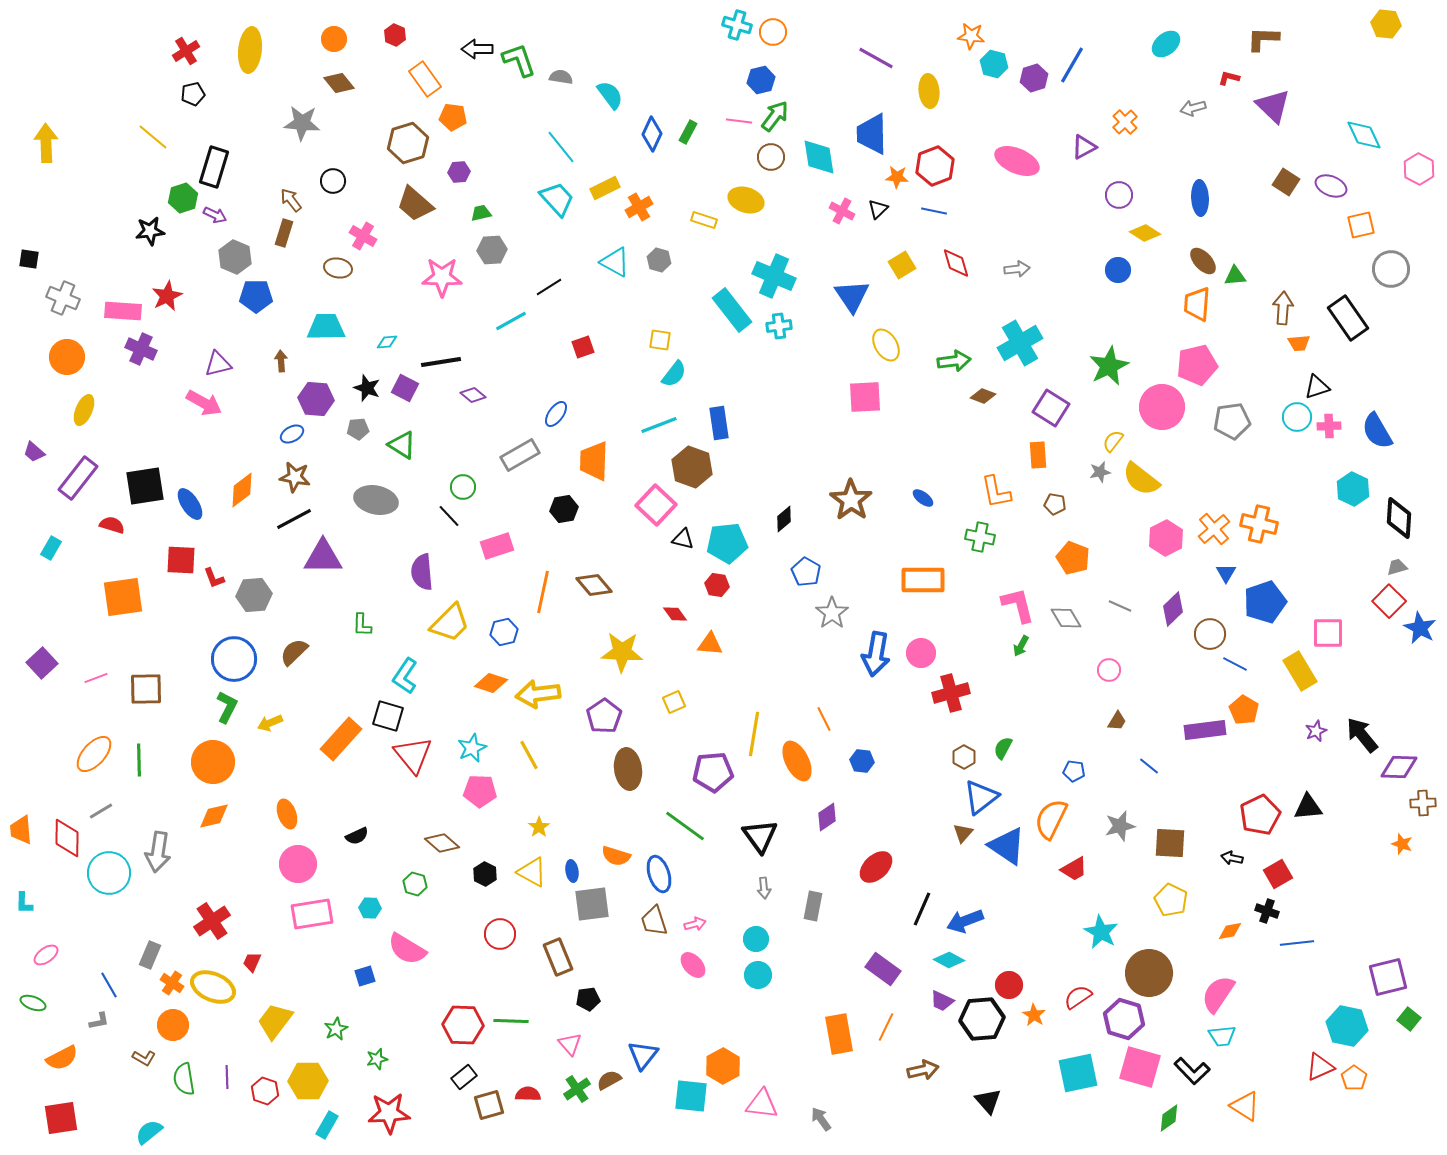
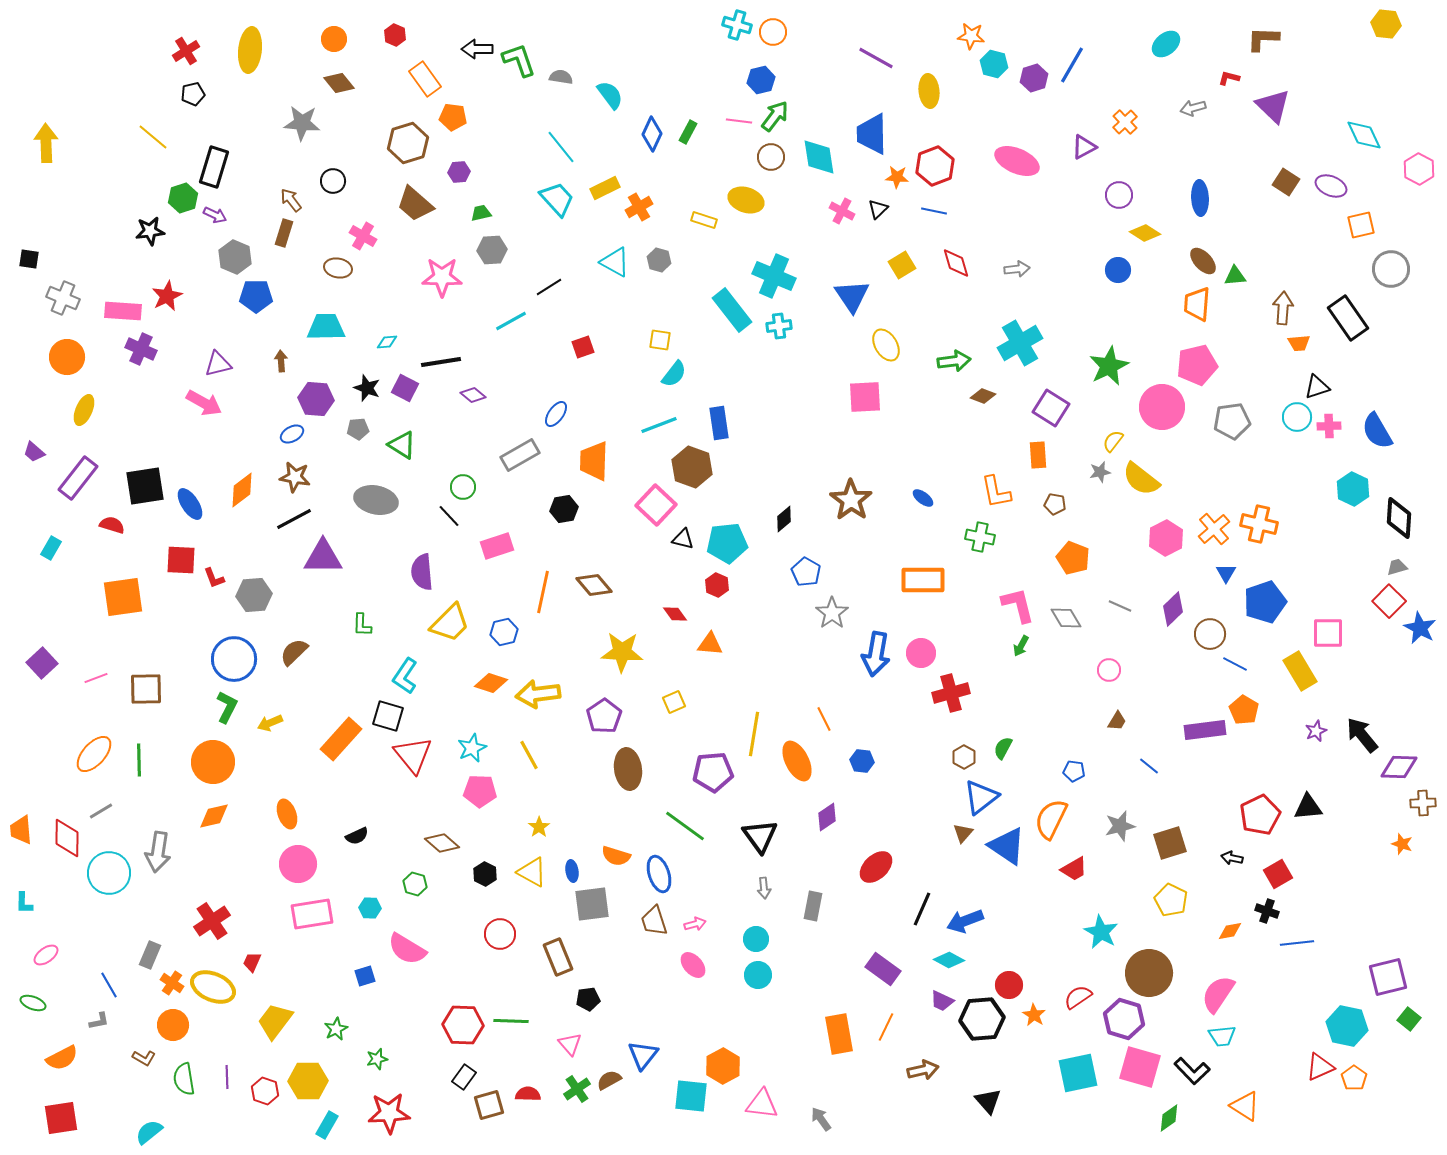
red hexagon at (717, 585): rotated 15 degrees clockwise
brown square at (1170, 843): rotated 20 degrees counterclockwise
black rectangle at (464, 1077): rotated 15 degrees counterclockwise
